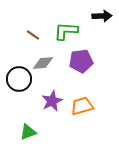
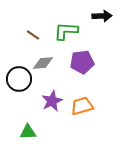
purple pentagon: moved 1 px right, 1 px down
green triangle: rotated 18 degrees clockwise
